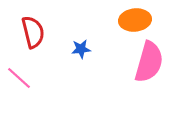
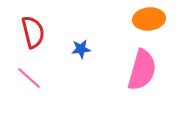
orange ellipse: moved 14 px right, 1 px up
pink semicircle: moved 7 px left, 8 px down
pink line: moved 10 px right
